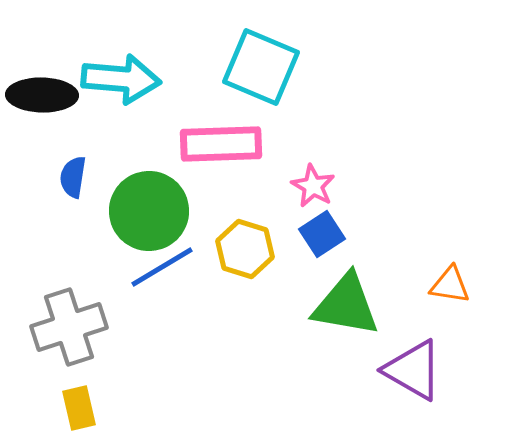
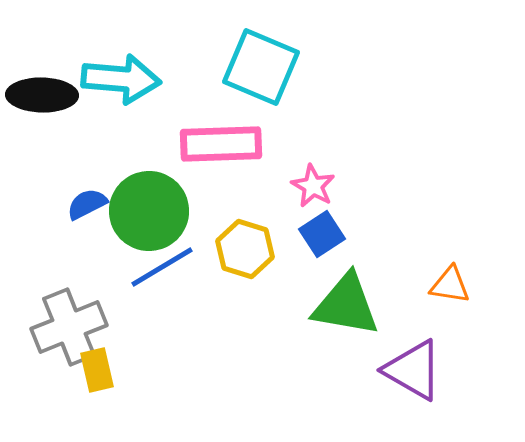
blue semicircle: moved 14 px right, 27 px down; rotated 54 degrees clockwise
gray cross: rotated 4 degrees counterclockwise
yellow rectangle: moved 18 px right, 38 px up
